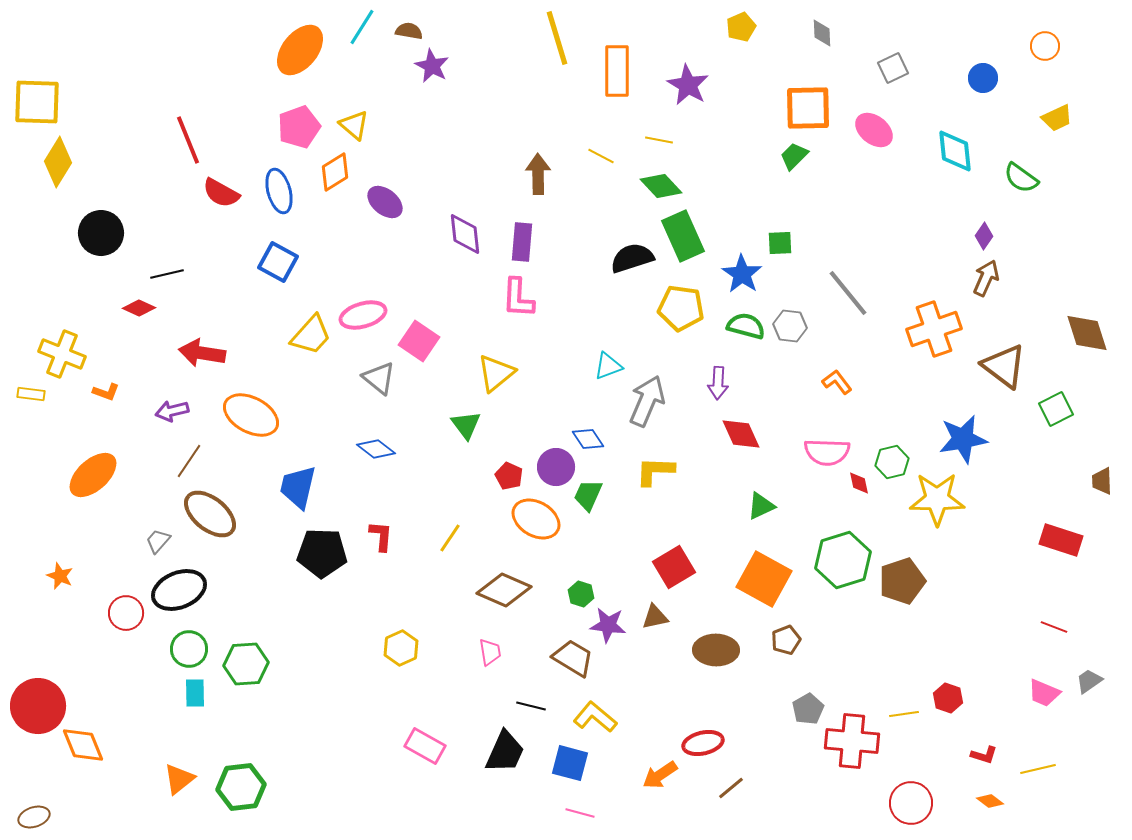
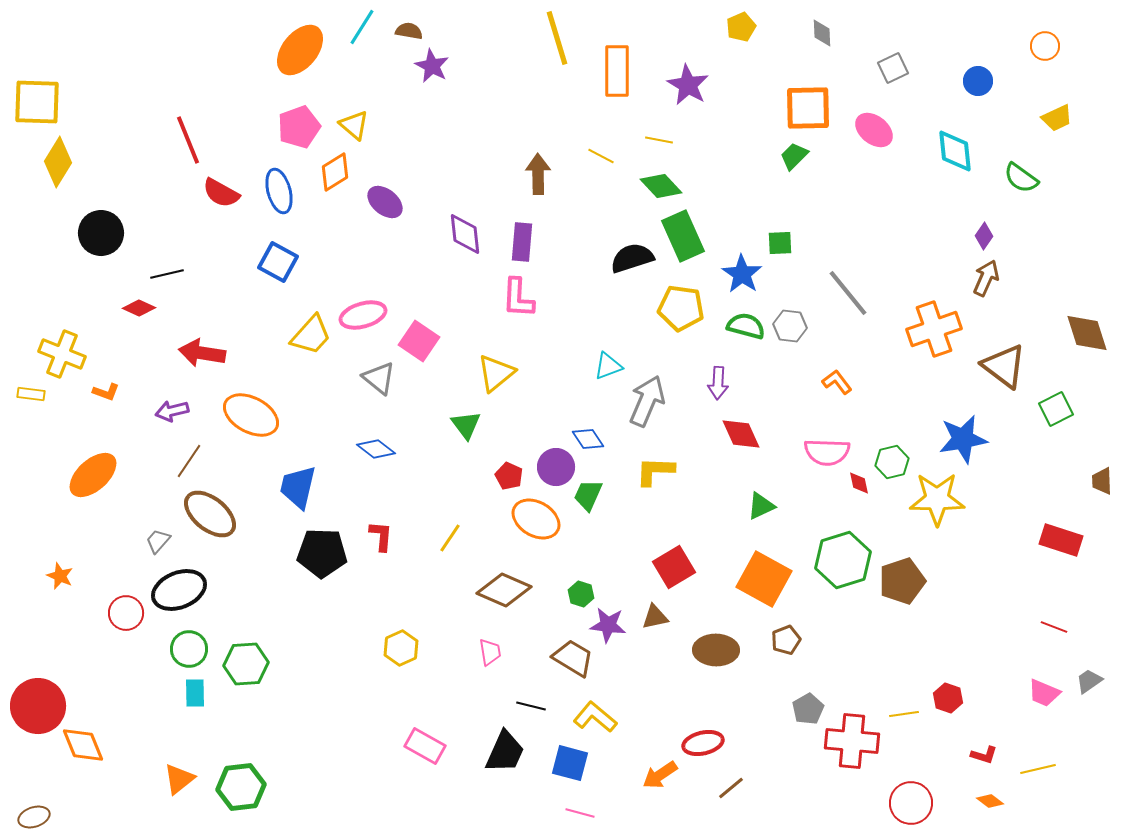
blue circle at (983, 78): moved 5 px left, 3 px down
